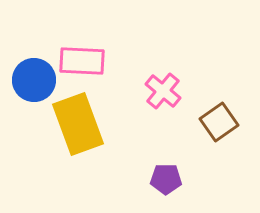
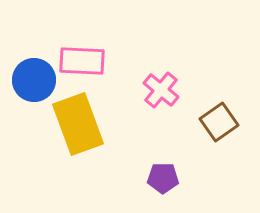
pink cross: moved 2 px left, 1 px up
purple pentagon: moved 3 px left, 1 px up
